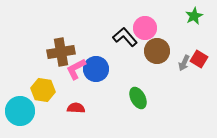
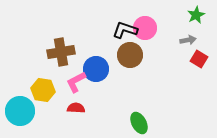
green star: moved 2 px right, 1 px up
black L-shape: moved 7 px up; rotated 30 degrees counterclockwise
brown circle: moved 27 px left, 4 px down
gray arrow: moved 4 px right, 23 px up; rotated 126 degrees counterclockwise
pink L-shape: moved 13 px down
green ellipse: moved 1 px right, 25 px down
